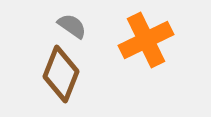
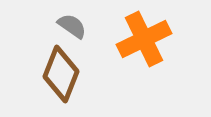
orange cross: moved 2 px left, 1 px up
